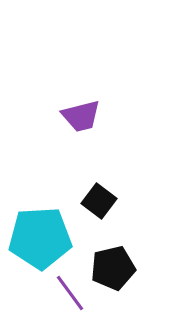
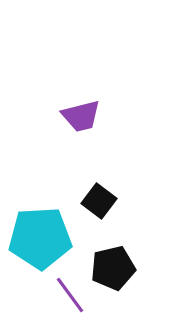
purple line: moved 2 px down
